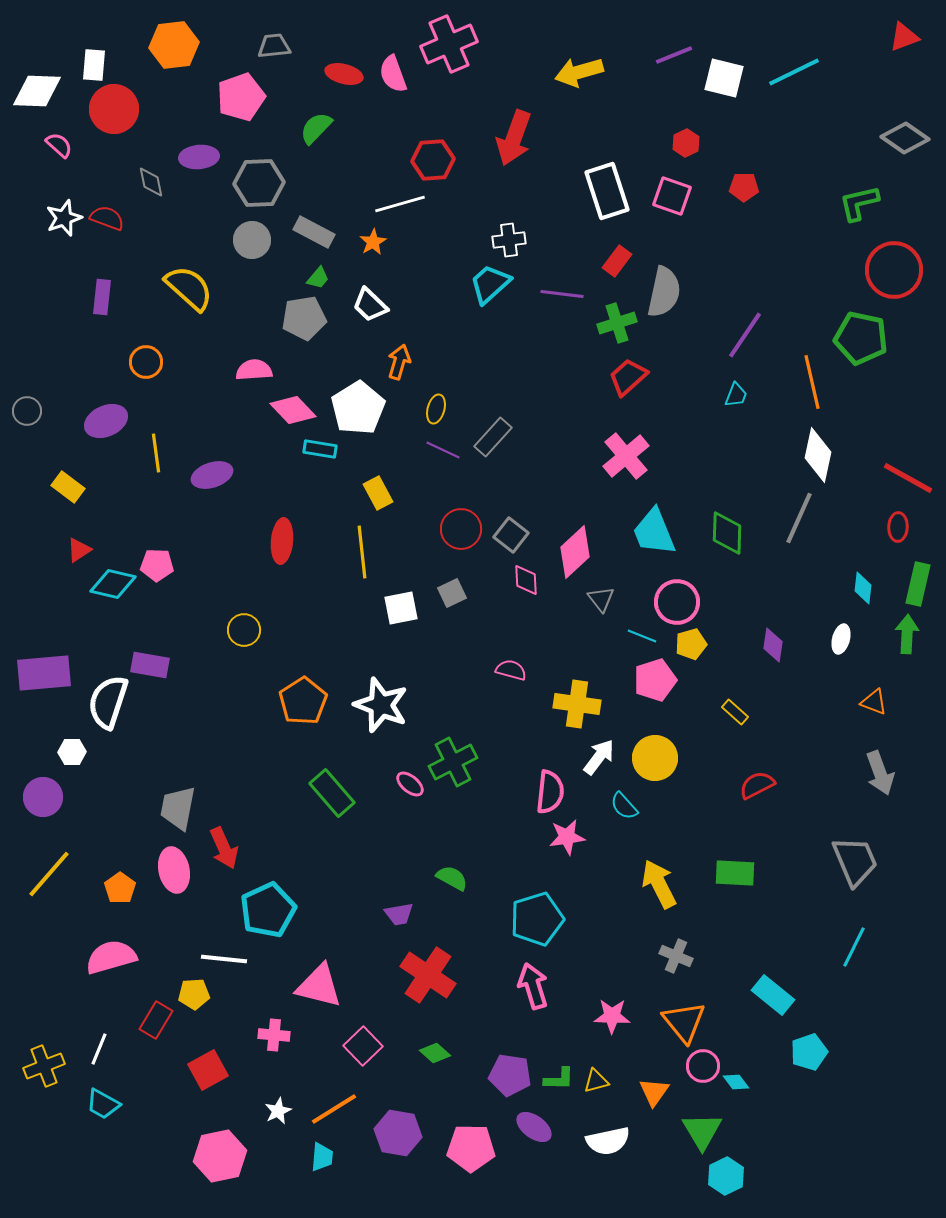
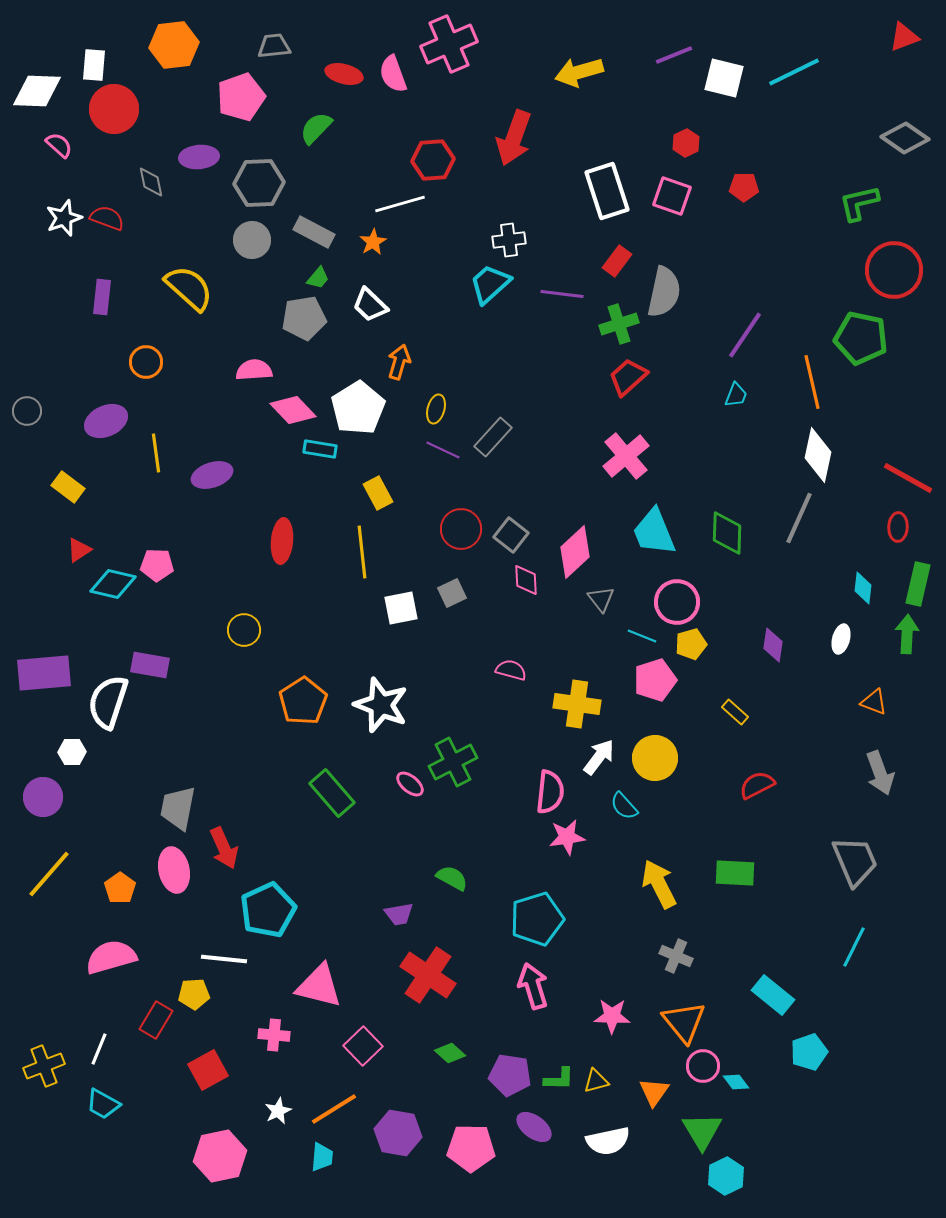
green cross at (617, 323): moved 2 px right, 1 px down
green diamond at (435, 1053): moved 15 px right
